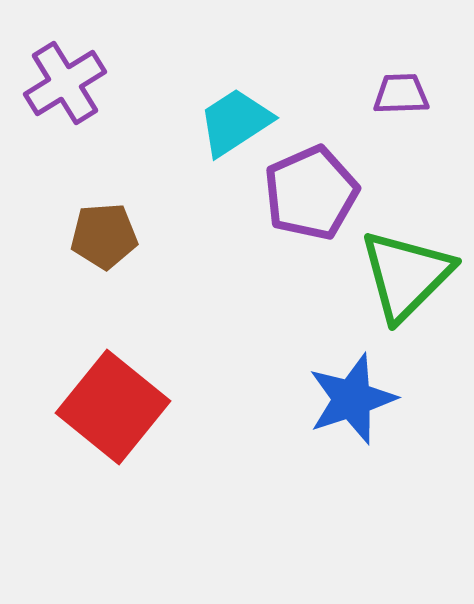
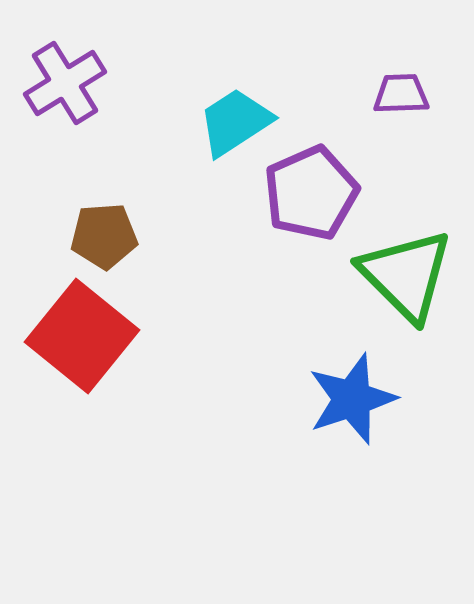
green triangle: rotated 30 degrees counterclockwise
red square: moved 31 px left, 71 px up
